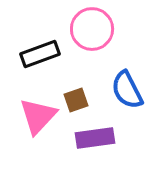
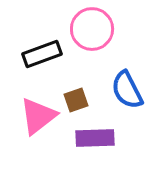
black rectangle: moved 2 px right
pink triangle: rotated 9 degrees clockwise
purple rectangle: rotated 6 degrees clockwise
